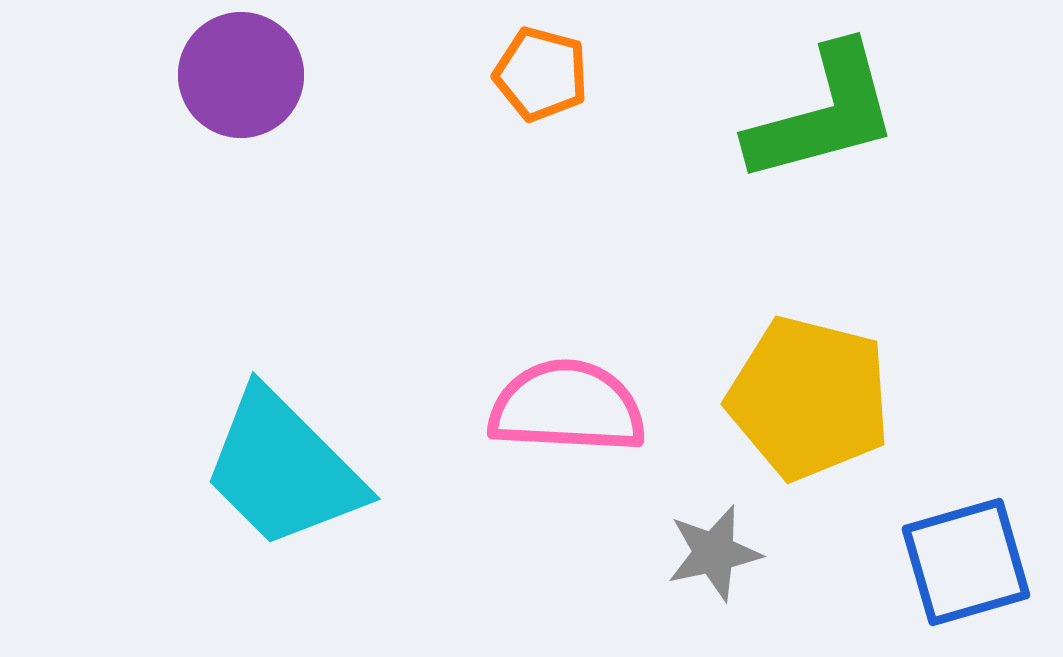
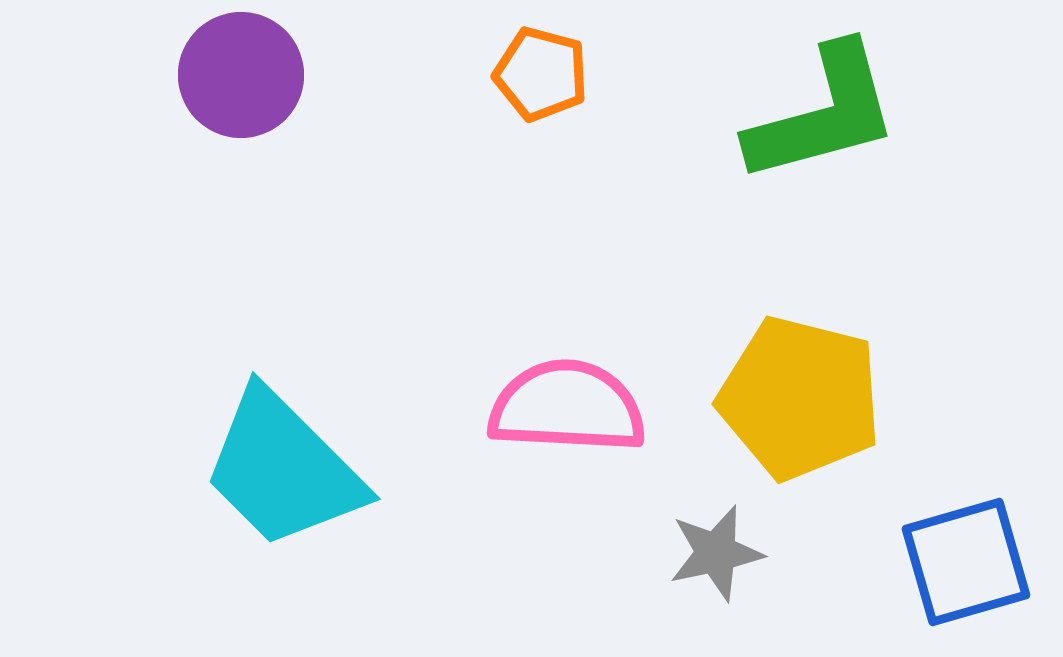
yellow pentagon: moved 9 px left
gray star: moved 2 px right
